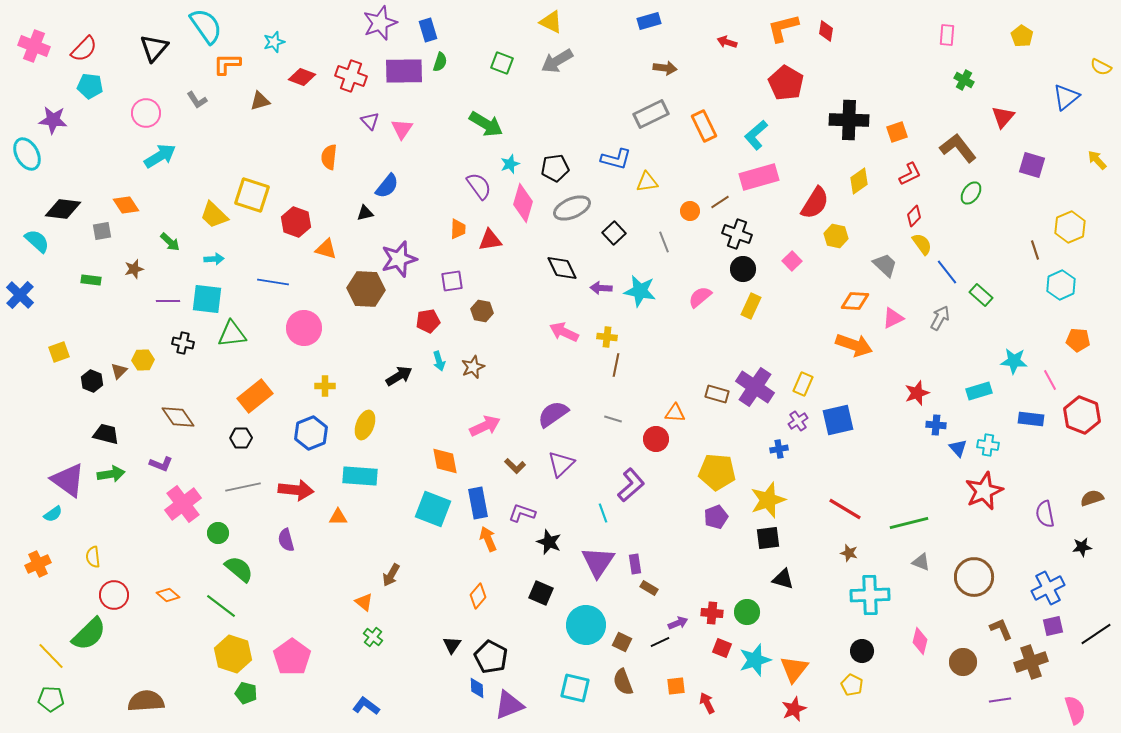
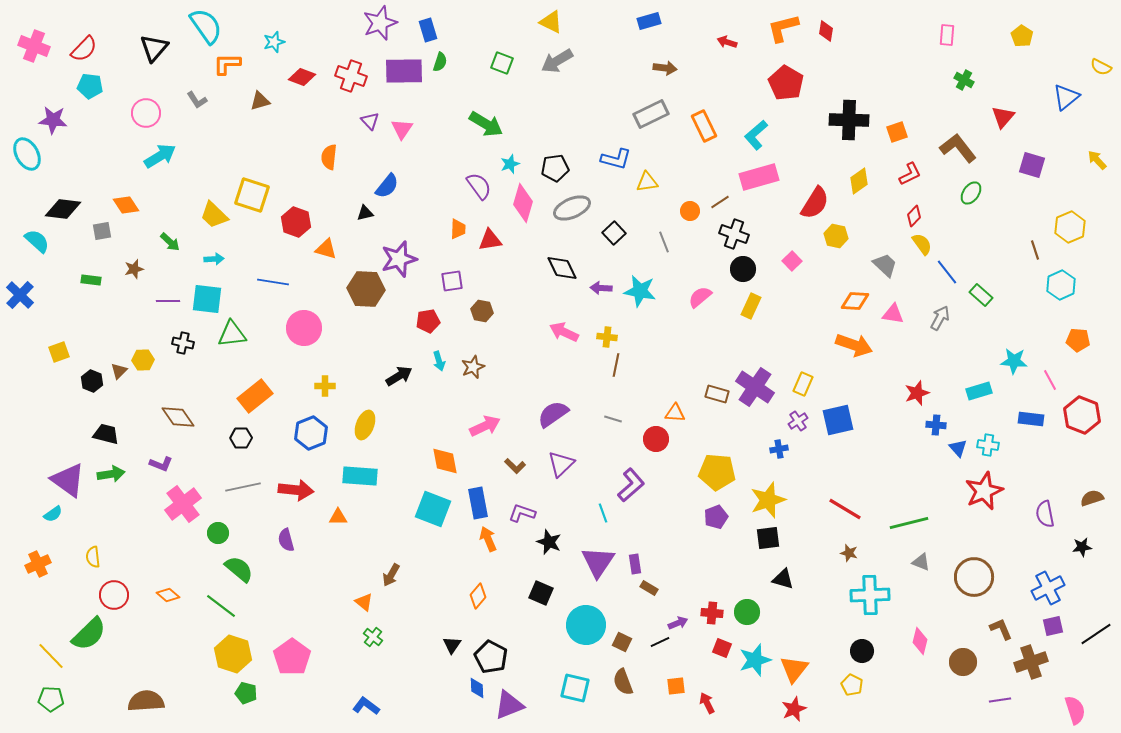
black cross at (737, 234): moved 3 px left
pink triangle at (893, 318): moved 4 px up; rotated 35 degrees clockwise
